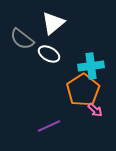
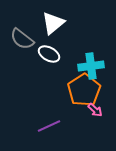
orange pentagon: moved 1 px right
